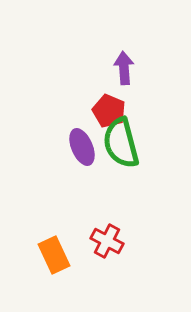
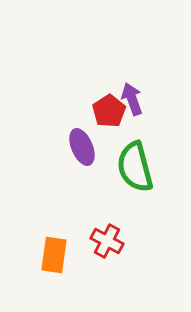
purple arrow: moved 8 px right, 31 px down; rotated 16 degrees counterclockwise
red pentagon: rotated 16 degrees clockwise
green semicircle: moved 14 px right, 24 px down
orange rectangle: rotated 33 degrees clockwise
